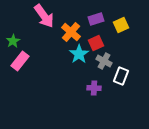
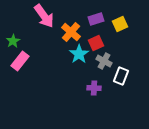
yellow square: moved 1 px left, 1 px up
